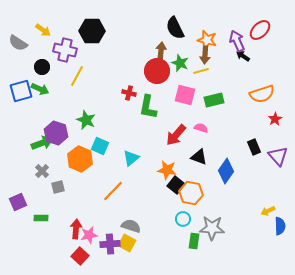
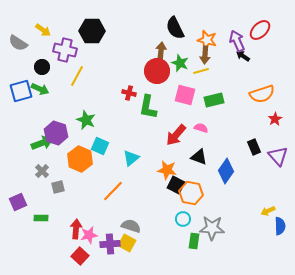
black square at (176, 185): rotated 12 degrees counterclockwise
